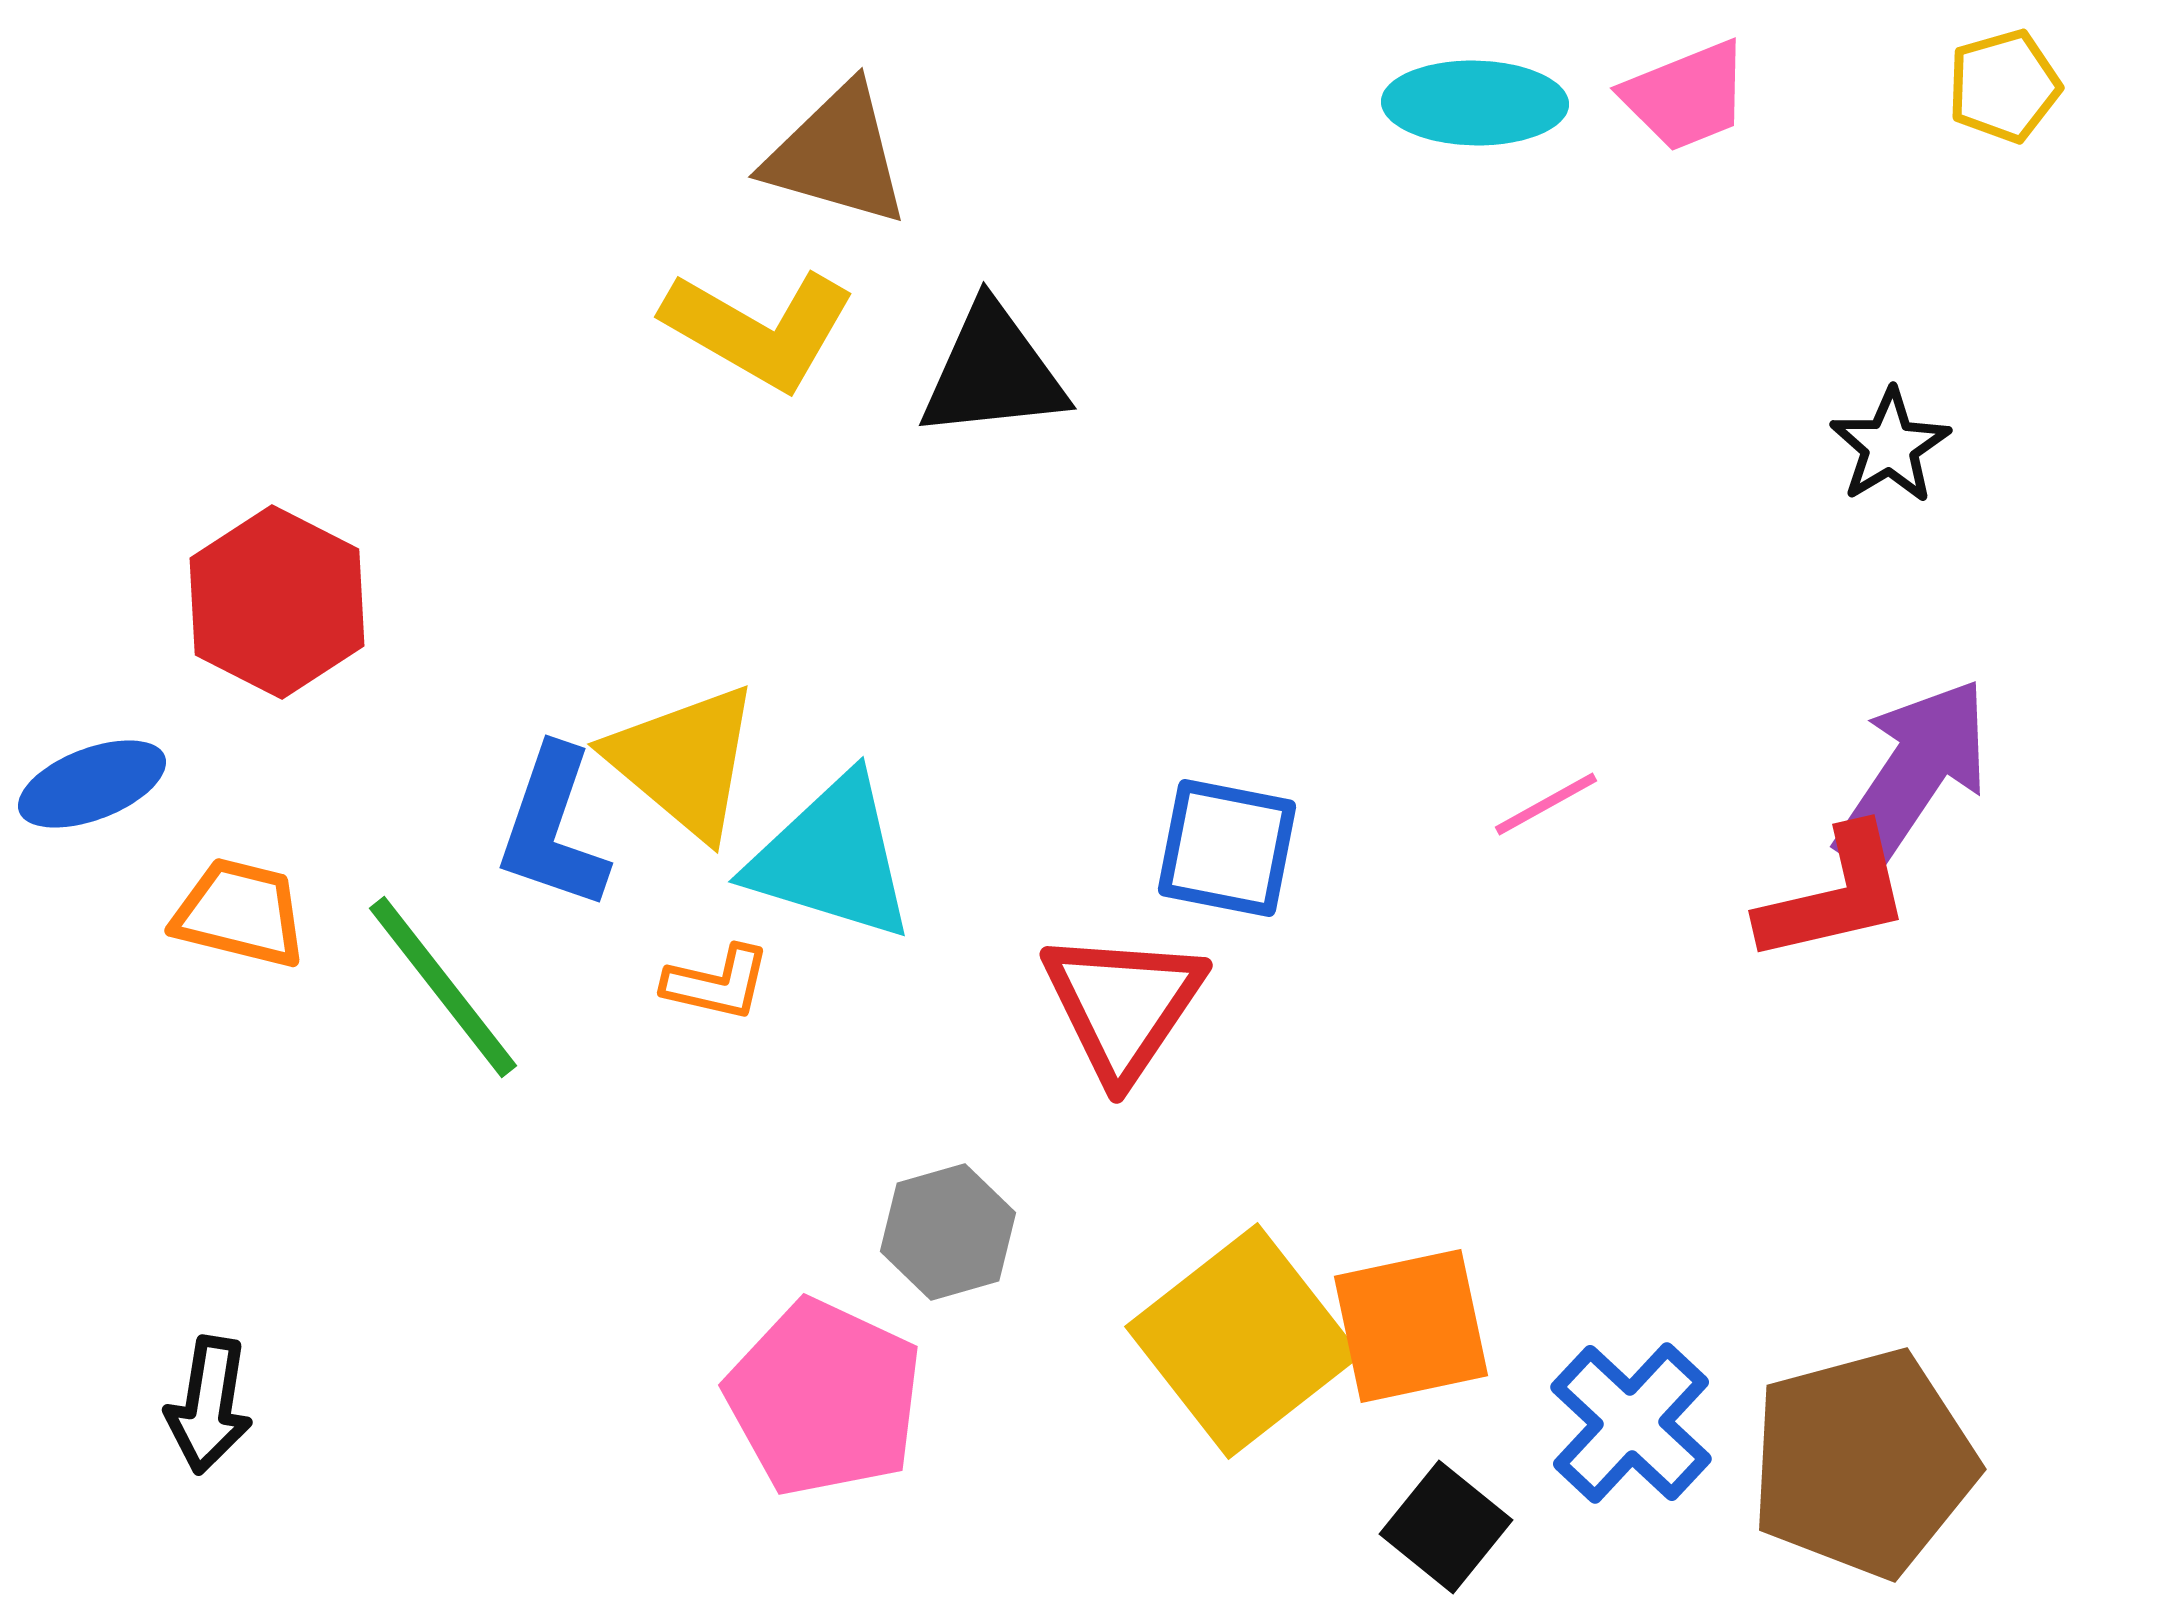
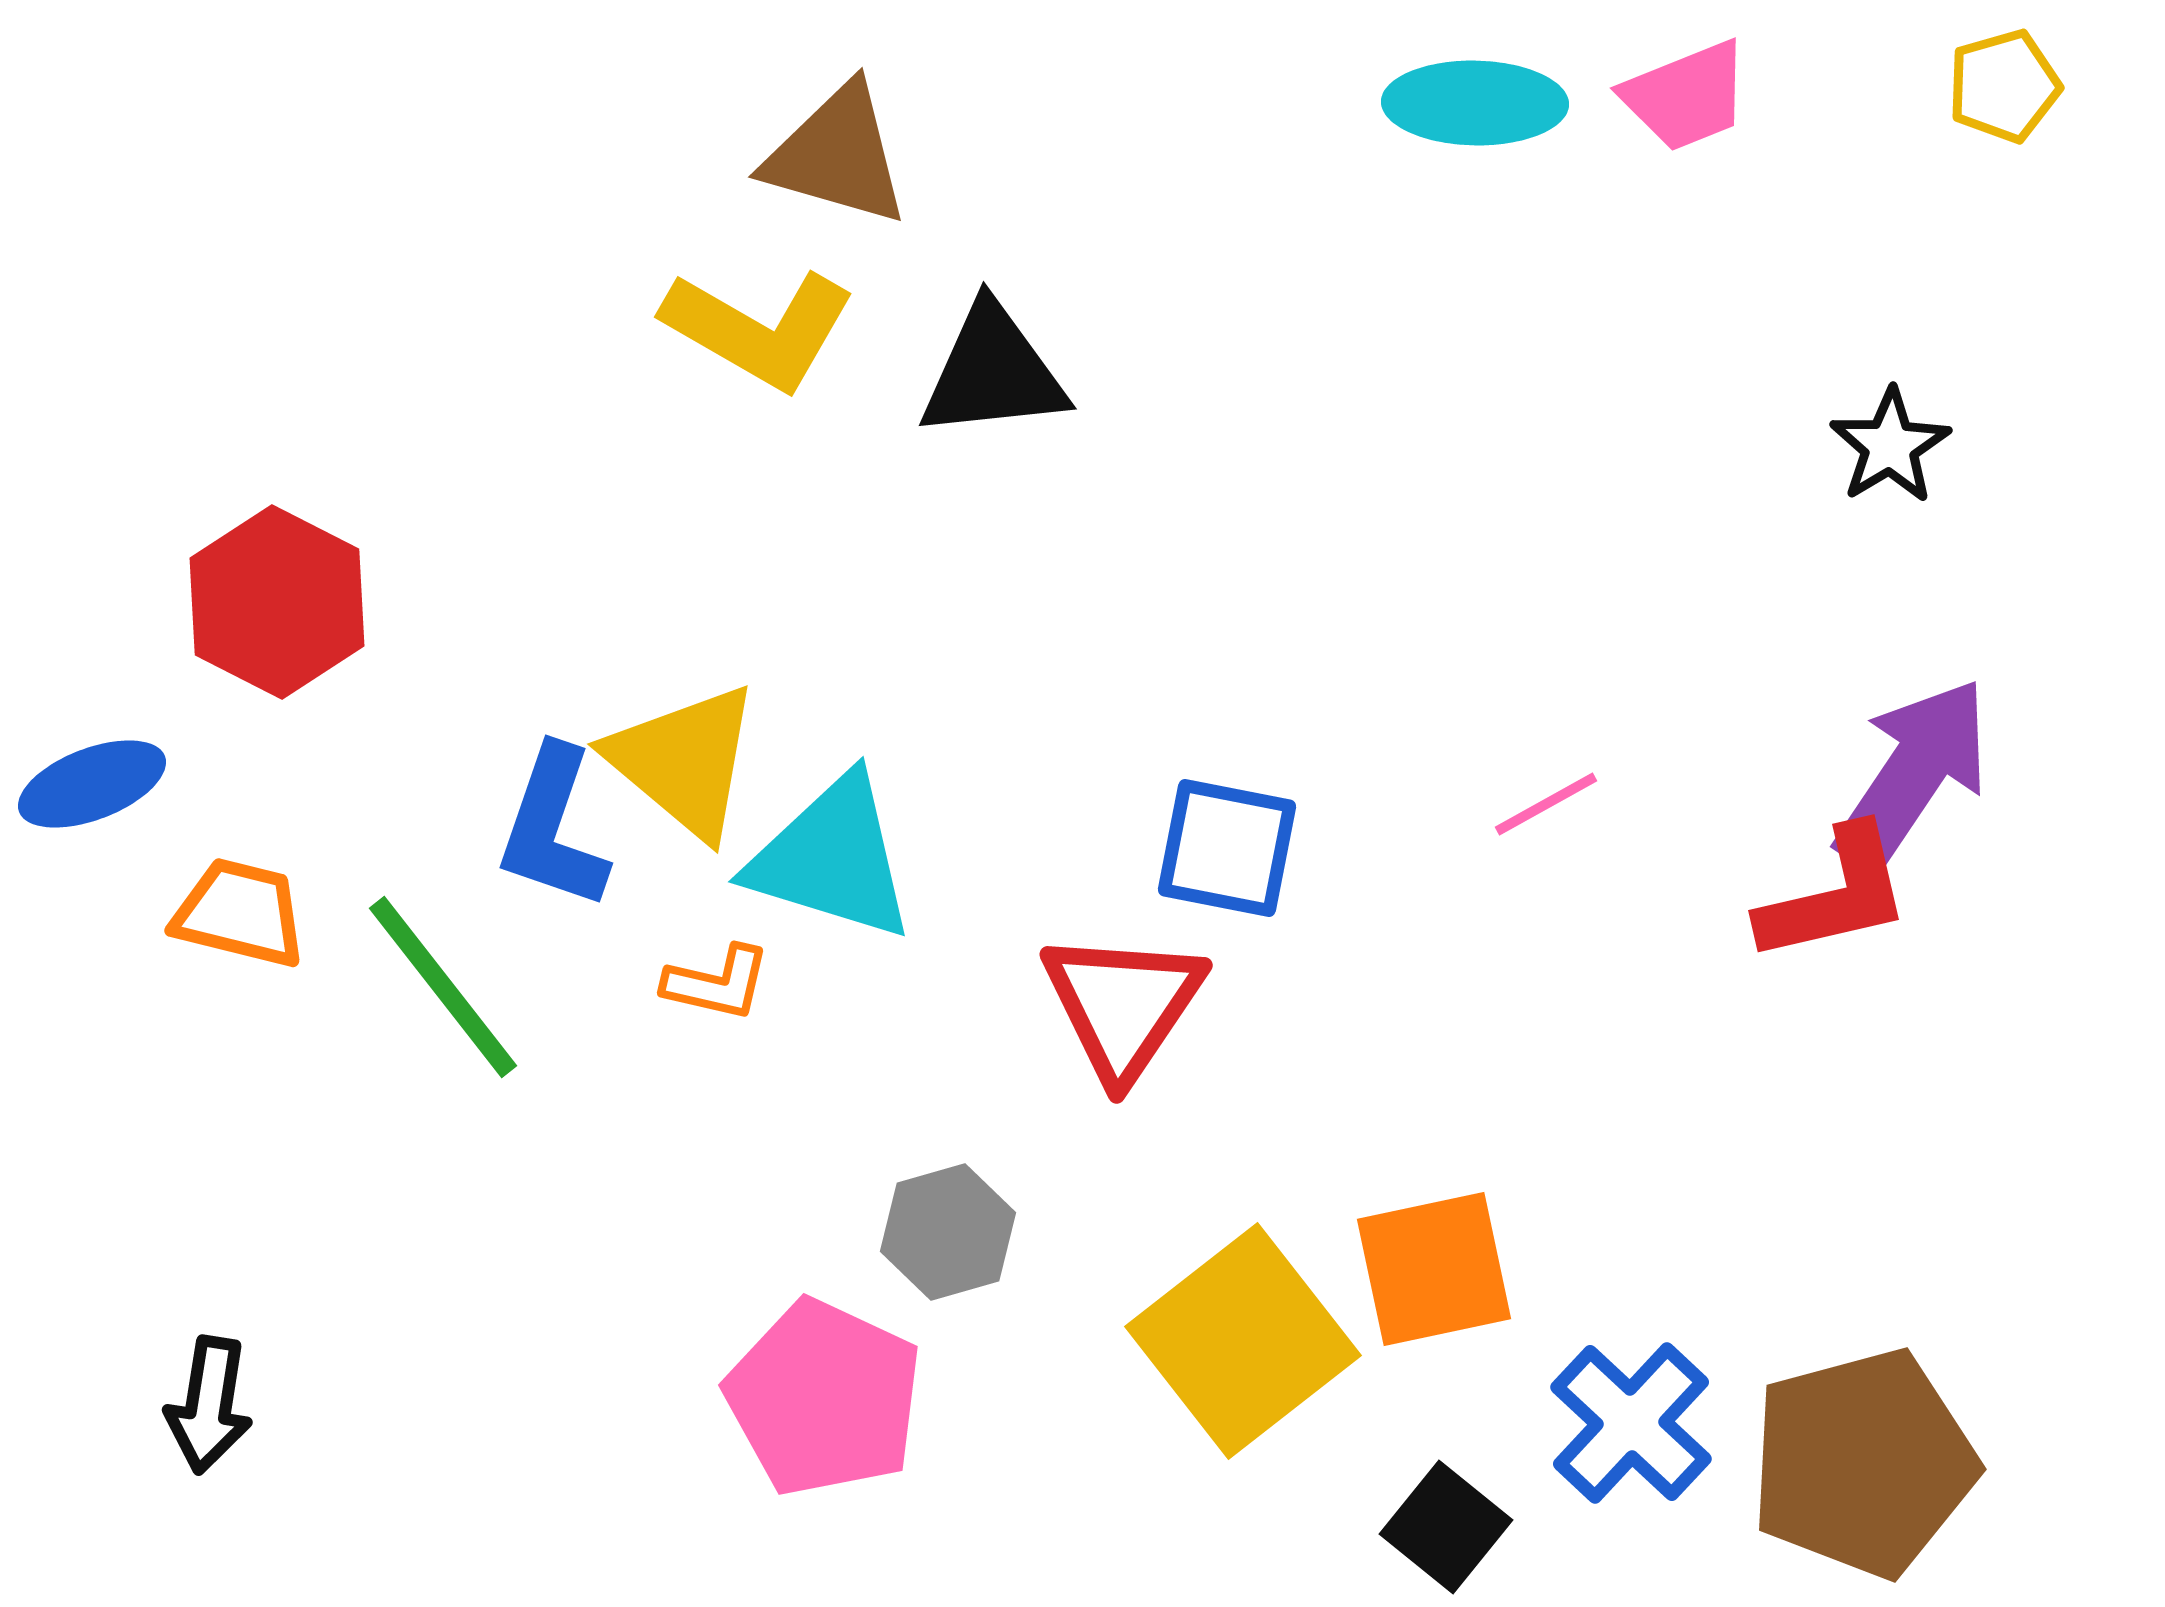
orange square: moved 23 px right, 57 px up
